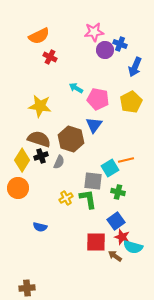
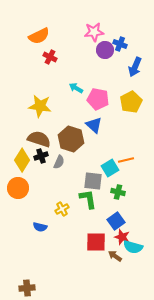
blue triangle: rotated 24 degrees counterclockwise
yellow cross: moved 4 px left, 11 px down
